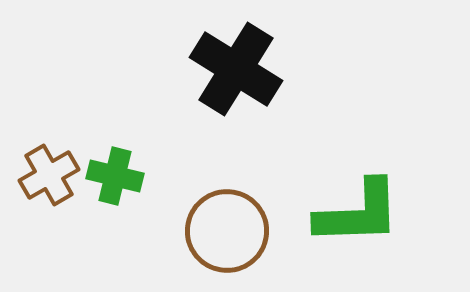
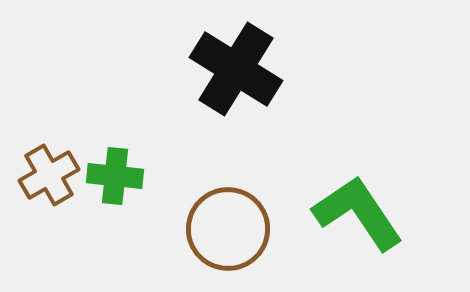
green cross: rotated 8 degrees counterclockwise
green L-shape: rotated 122 degrees counterclockwise
brown circle: moved 1 px right, 2 px up
